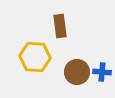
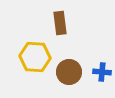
brown rectangle: moved 3 px up
brown circle: moved 8 px left
